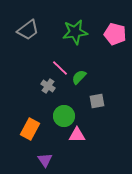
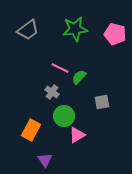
green star: moved 3 px up
pink line: rotated 18 degrees counterclockwise
gray cross: moved 4 px right, 6 px down
gray square: moved 5 px right, 1 px down
orange rectangle: moved 1 px right, 1 px down
pink triangle: rotated 30 degrees counterclockwise
